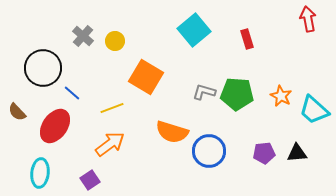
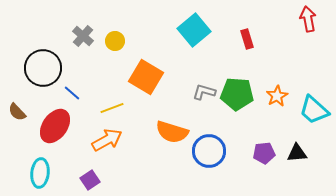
orange star: moved 4 px left; rotated 15 degrees clockwise
orange arrow: moved 3 px left, 4 px up; rotated 8 degrees clockwise
